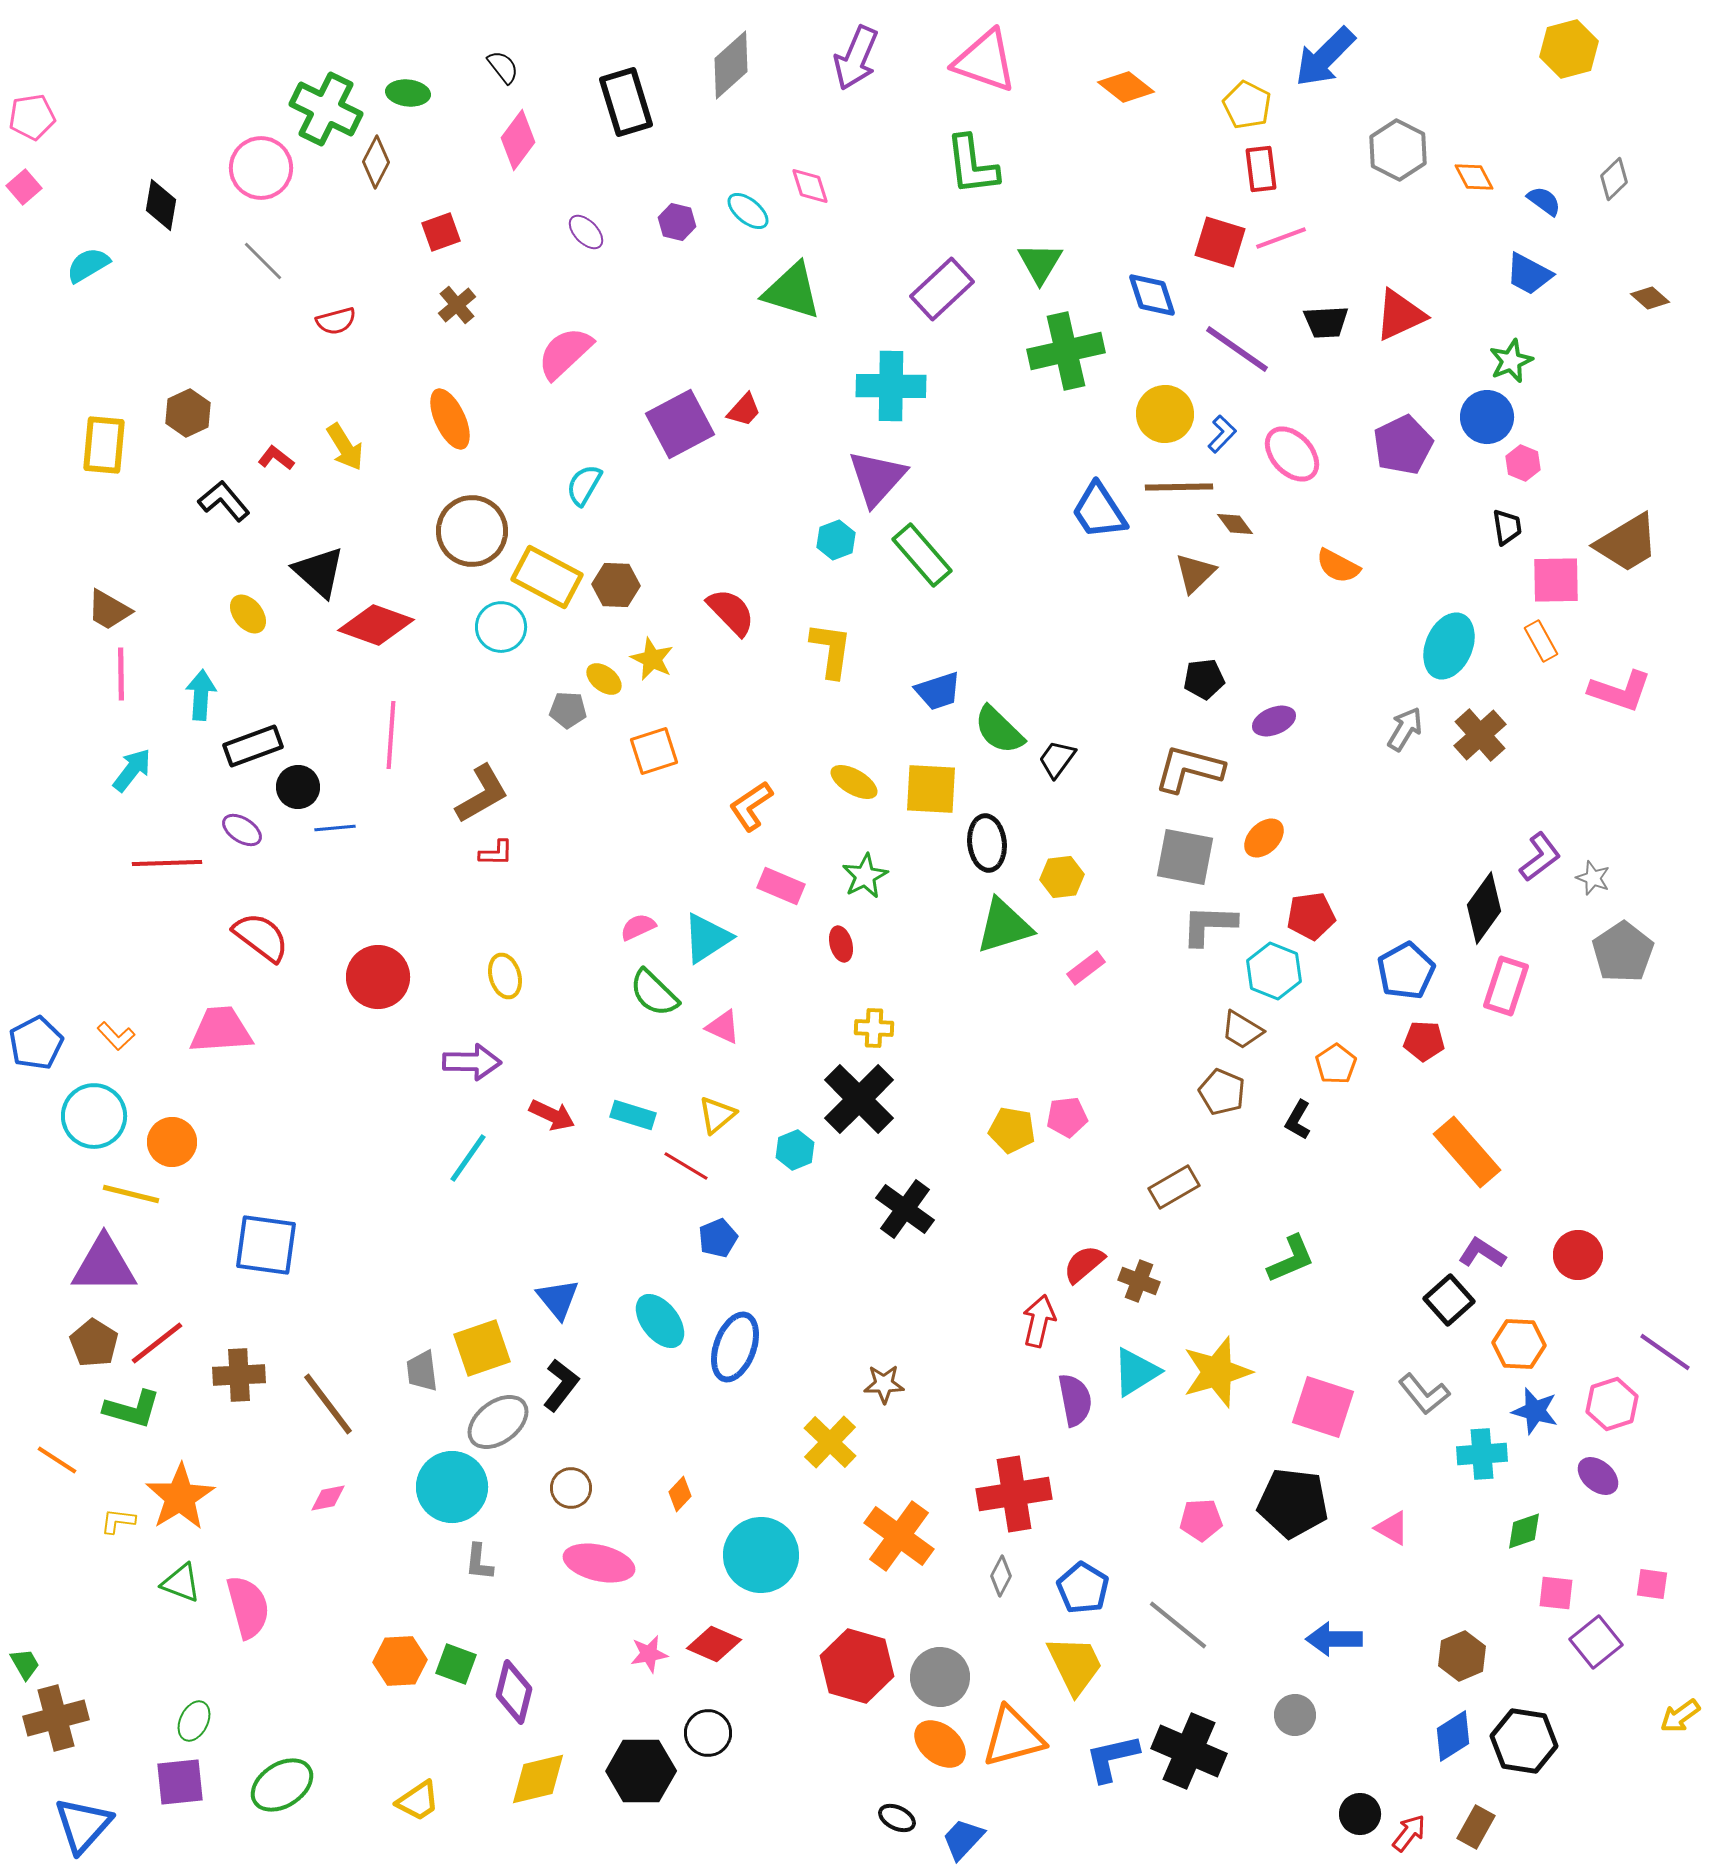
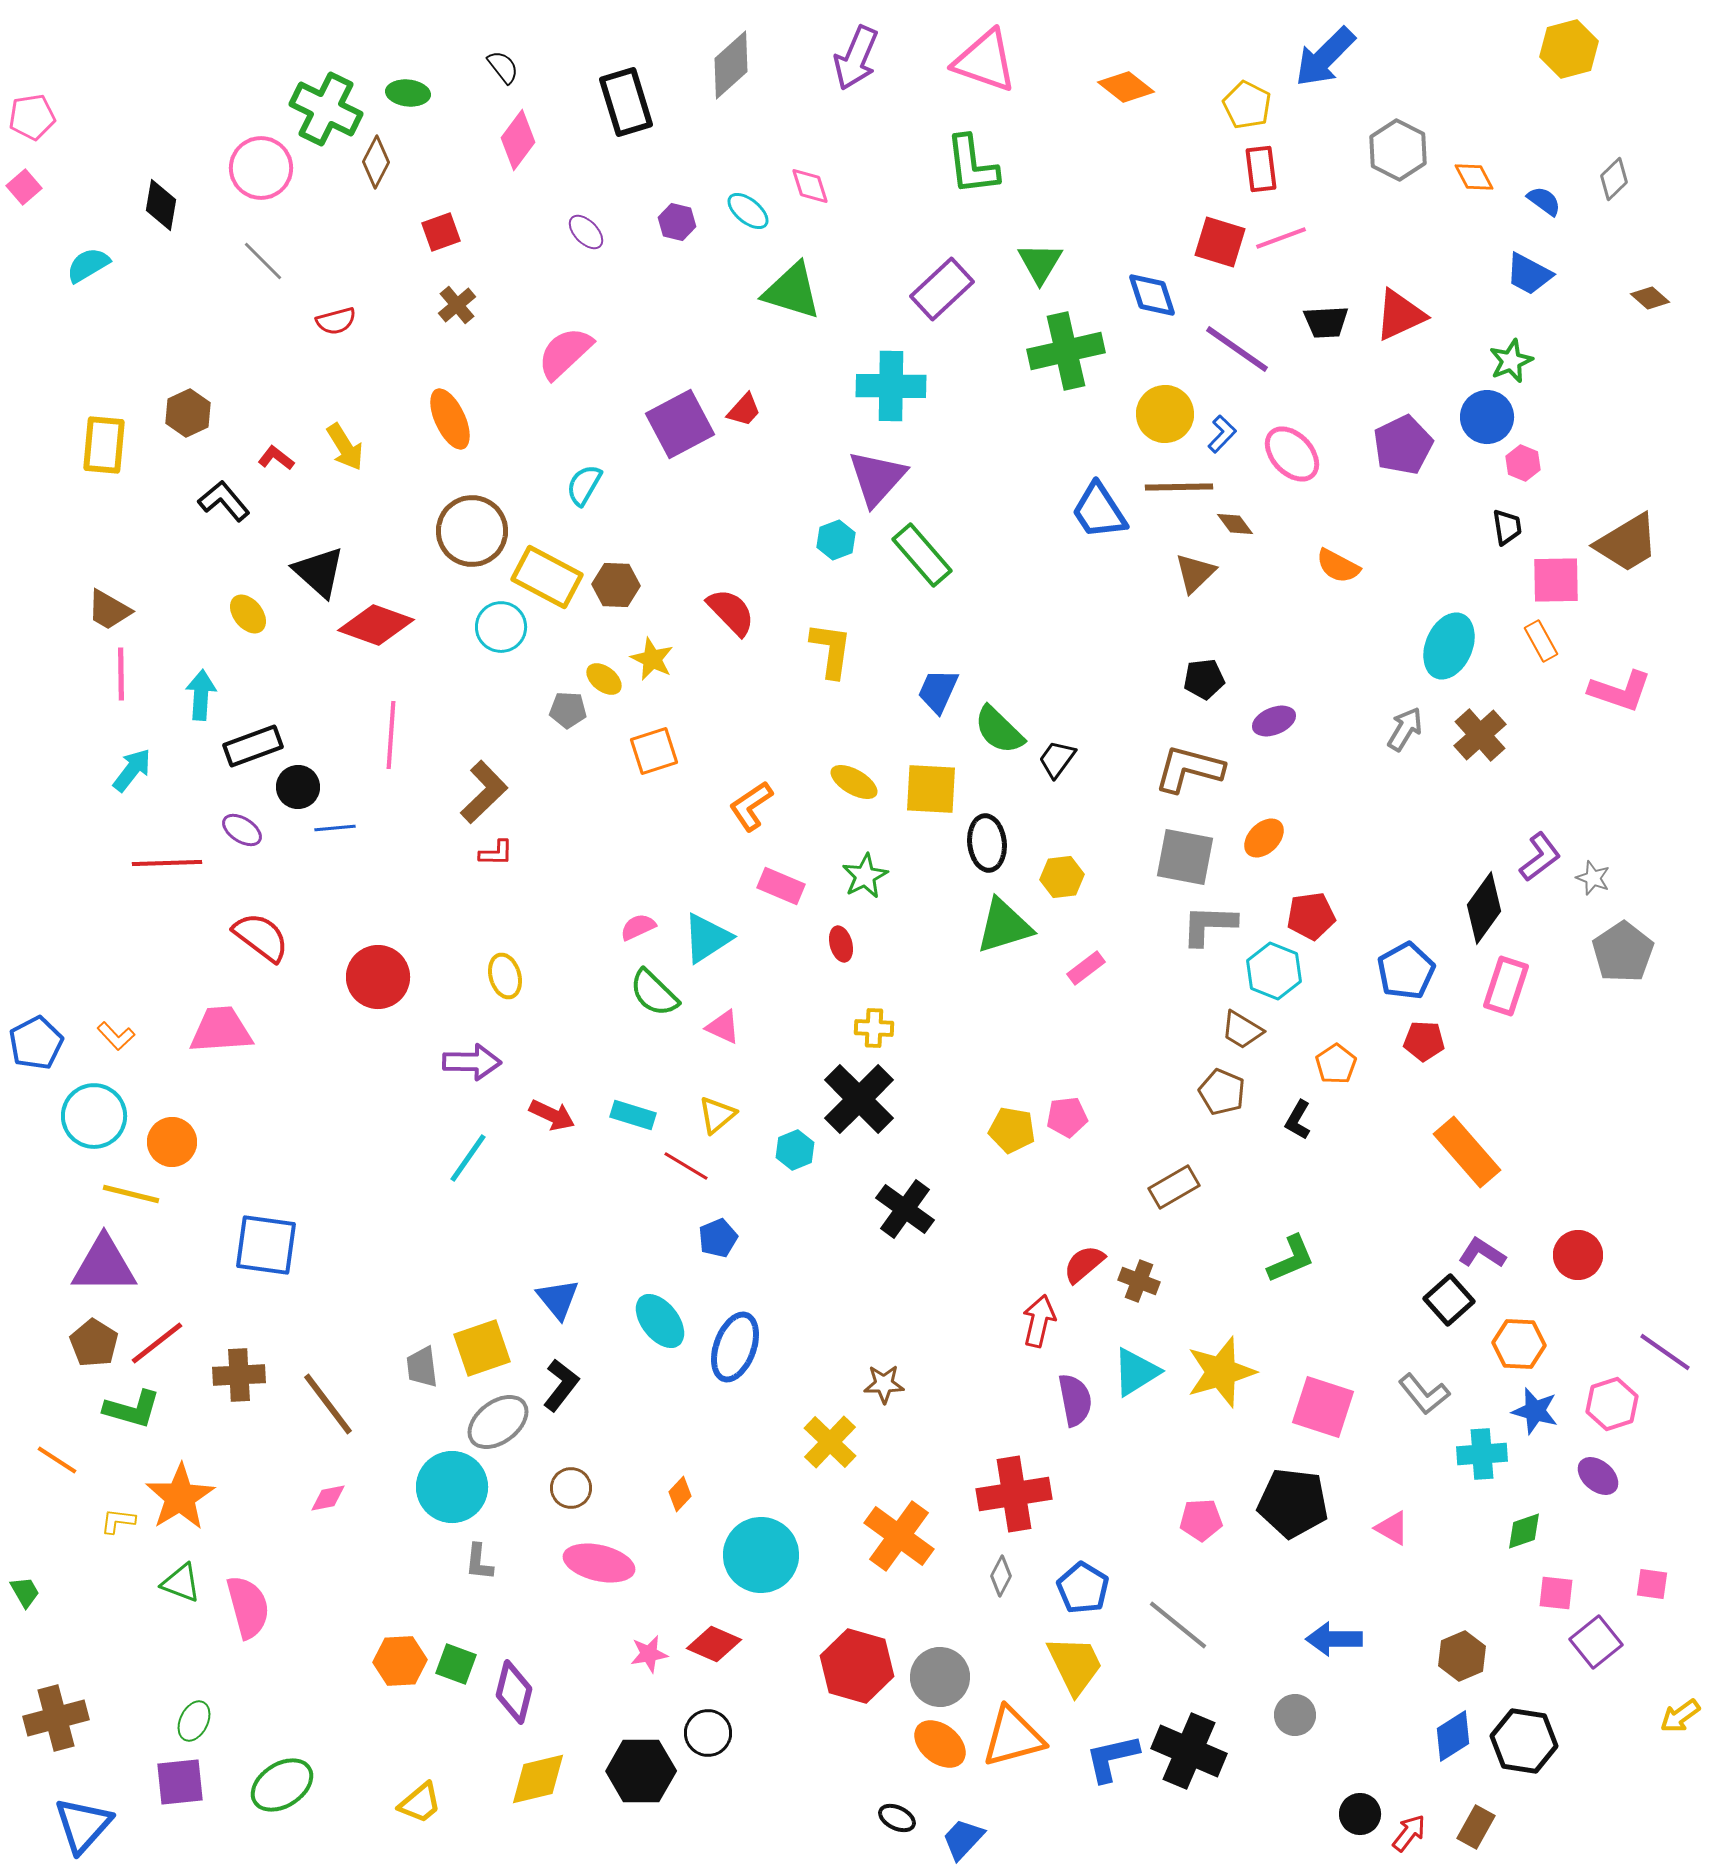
blue trapezoid at (938, 691): rotated 132 degrees clockwise
brown L-shape at (482, 794): moved 2 px right, 2 px up; rotated 14 degrees counterclockwise
gray trapezoid at (422, 1371): moved 4 px up
yellow star at (1217, 1372): moved 4 px right
green trapezoid at (25, 1664): moved 72 px up
yellow trapezoid at (418, 1801): moved 2 px right, 2 px down; rotated 6 degrees counterclockwise
